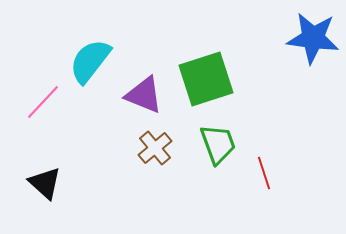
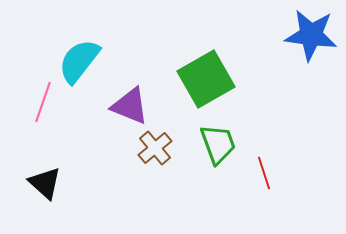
blue star: moved 2 px left, 3 px up
cyan semicircle: moved 11 px left
green square: rotated 12 degrees counterclockwise
purple triangle: moved 14 px left, 11 px down
pink line: rotated 24 degrees counterclockwise
